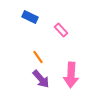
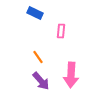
blue rectangle: moved 5 px right, 4 px up
pink rectangle: moved 1 px down; rotated 48 degrees clockwise
purple arrow: moved 2 px down
